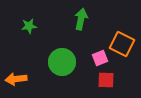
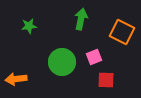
orange square: moved 12 px up
pink square: moved 6 px left, 1 px up
